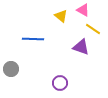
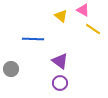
purple triangle: moved 21 px left, 14 px down; rotated 18 degrees clockwise
